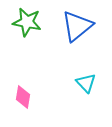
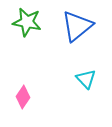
cyan triangle: moved 4 px up
pink diamond: rotated 25 degrees clockwise
